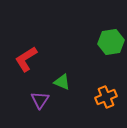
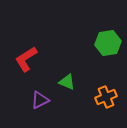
green hexagon: moved 3 px left, 1 px down
green triangle: moved 5 px right
purple triangle: rotated 30 degrees clockwise
